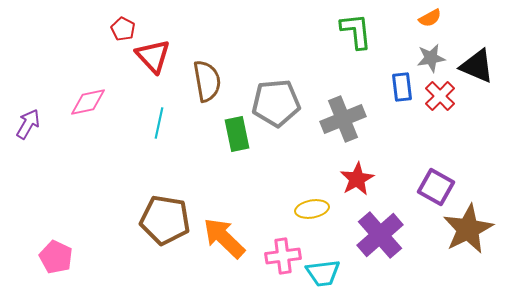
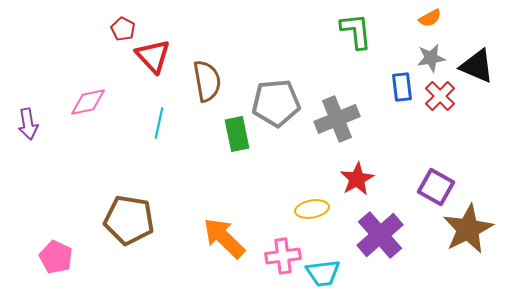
gray cross: moved 6 px left
purple arrow: rotated 140 degrees clockwise
brown pentagon: moved 36 px left
